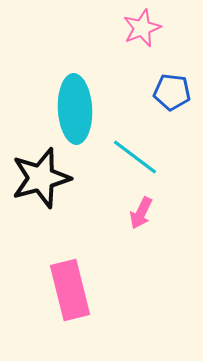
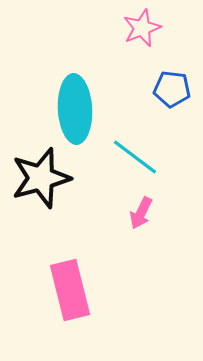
blue pentagon: moved 3 px up
